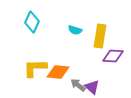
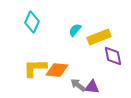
cyan semicircle: rotated 112 degrees clockwise
yellow rectangle: moved 1 px left, 1 px down; rotated 60 degrees clockwise
purple diamond: rotated 75 degrees clockwise
orange diamond: moved 1 px left, 2 px up
purple triangle: rotated 35 degrees counterclockwise
